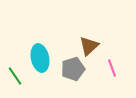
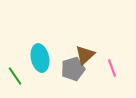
brown triangle: moved 4 px left, 9 px down
